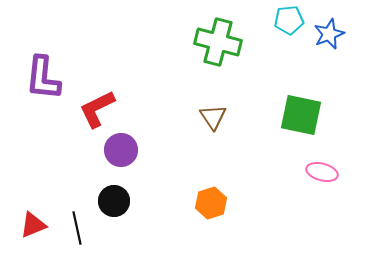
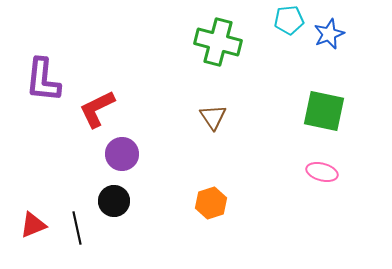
purple L-shape: moved 2 px down
green square: moved 23 px right, 4 px up
purple circle: moved 1 px right, 4 px down
